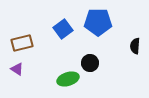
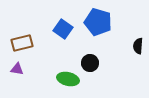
blue pentagon: rotated 16 degrees clockwise
blue square: rotated 18 degrees counterclockwise
black semicircle: moved 3 px right
purple triangle: rotated 24 degrees counterclockwise
green ellipse: rotated 30 degrees clockwise
